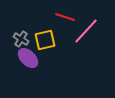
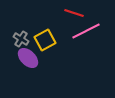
red line: moved 9 px right, 4 px up
pink line: rotated 20 degrees clockwise
yellow square: rotated 15 degrees counterclockwise
